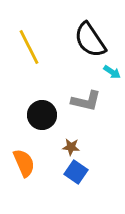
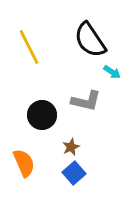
brown star: rotated 30 degrees counterclockwise
blue square: moved 2 px left, 1 px down; rotated 15 degrees clockwise
